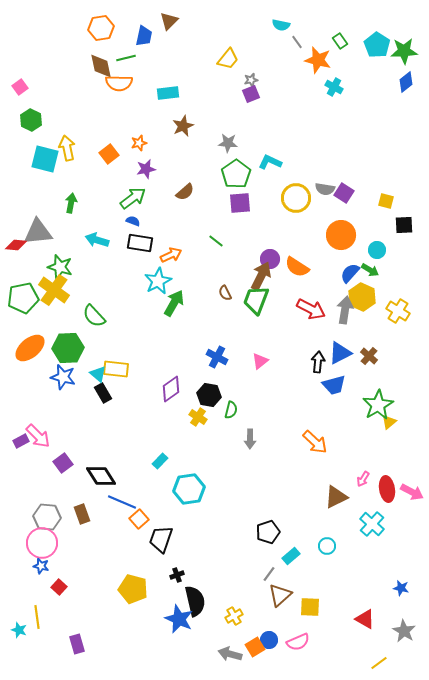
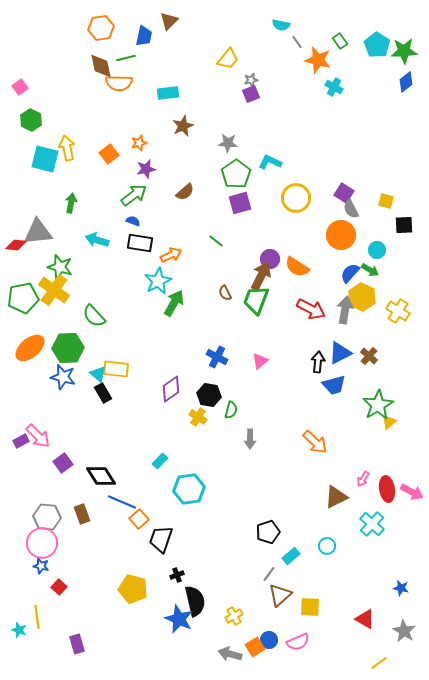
gray semicircle at (325, 189): moved 26 px right, 20 px down; rotated 54 degrees clockwise
green arrow at (133, 198): moved 1 px right, 3 px up
purple square at (240, 203): rotated 10 degrees counterclockwise
